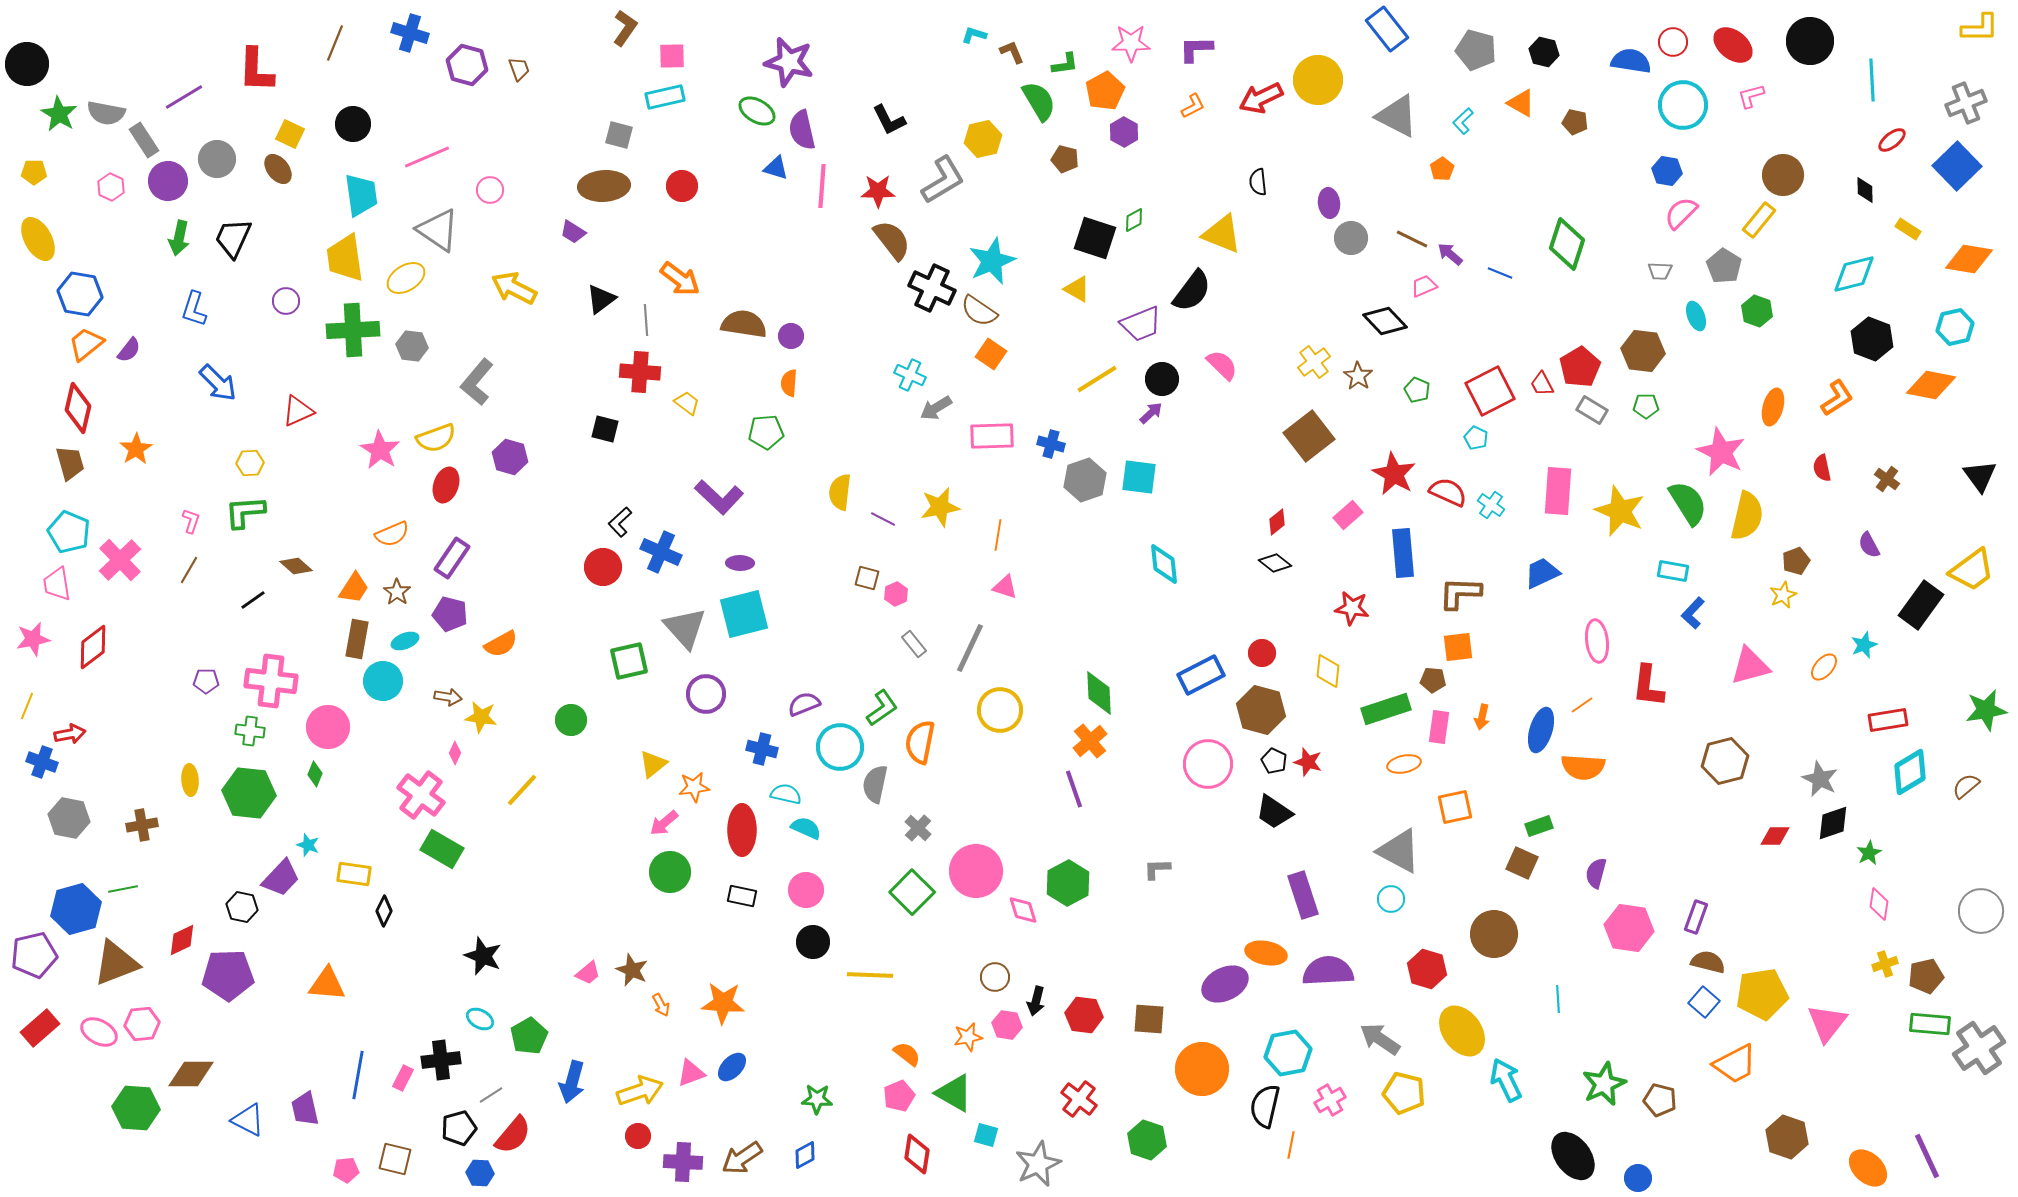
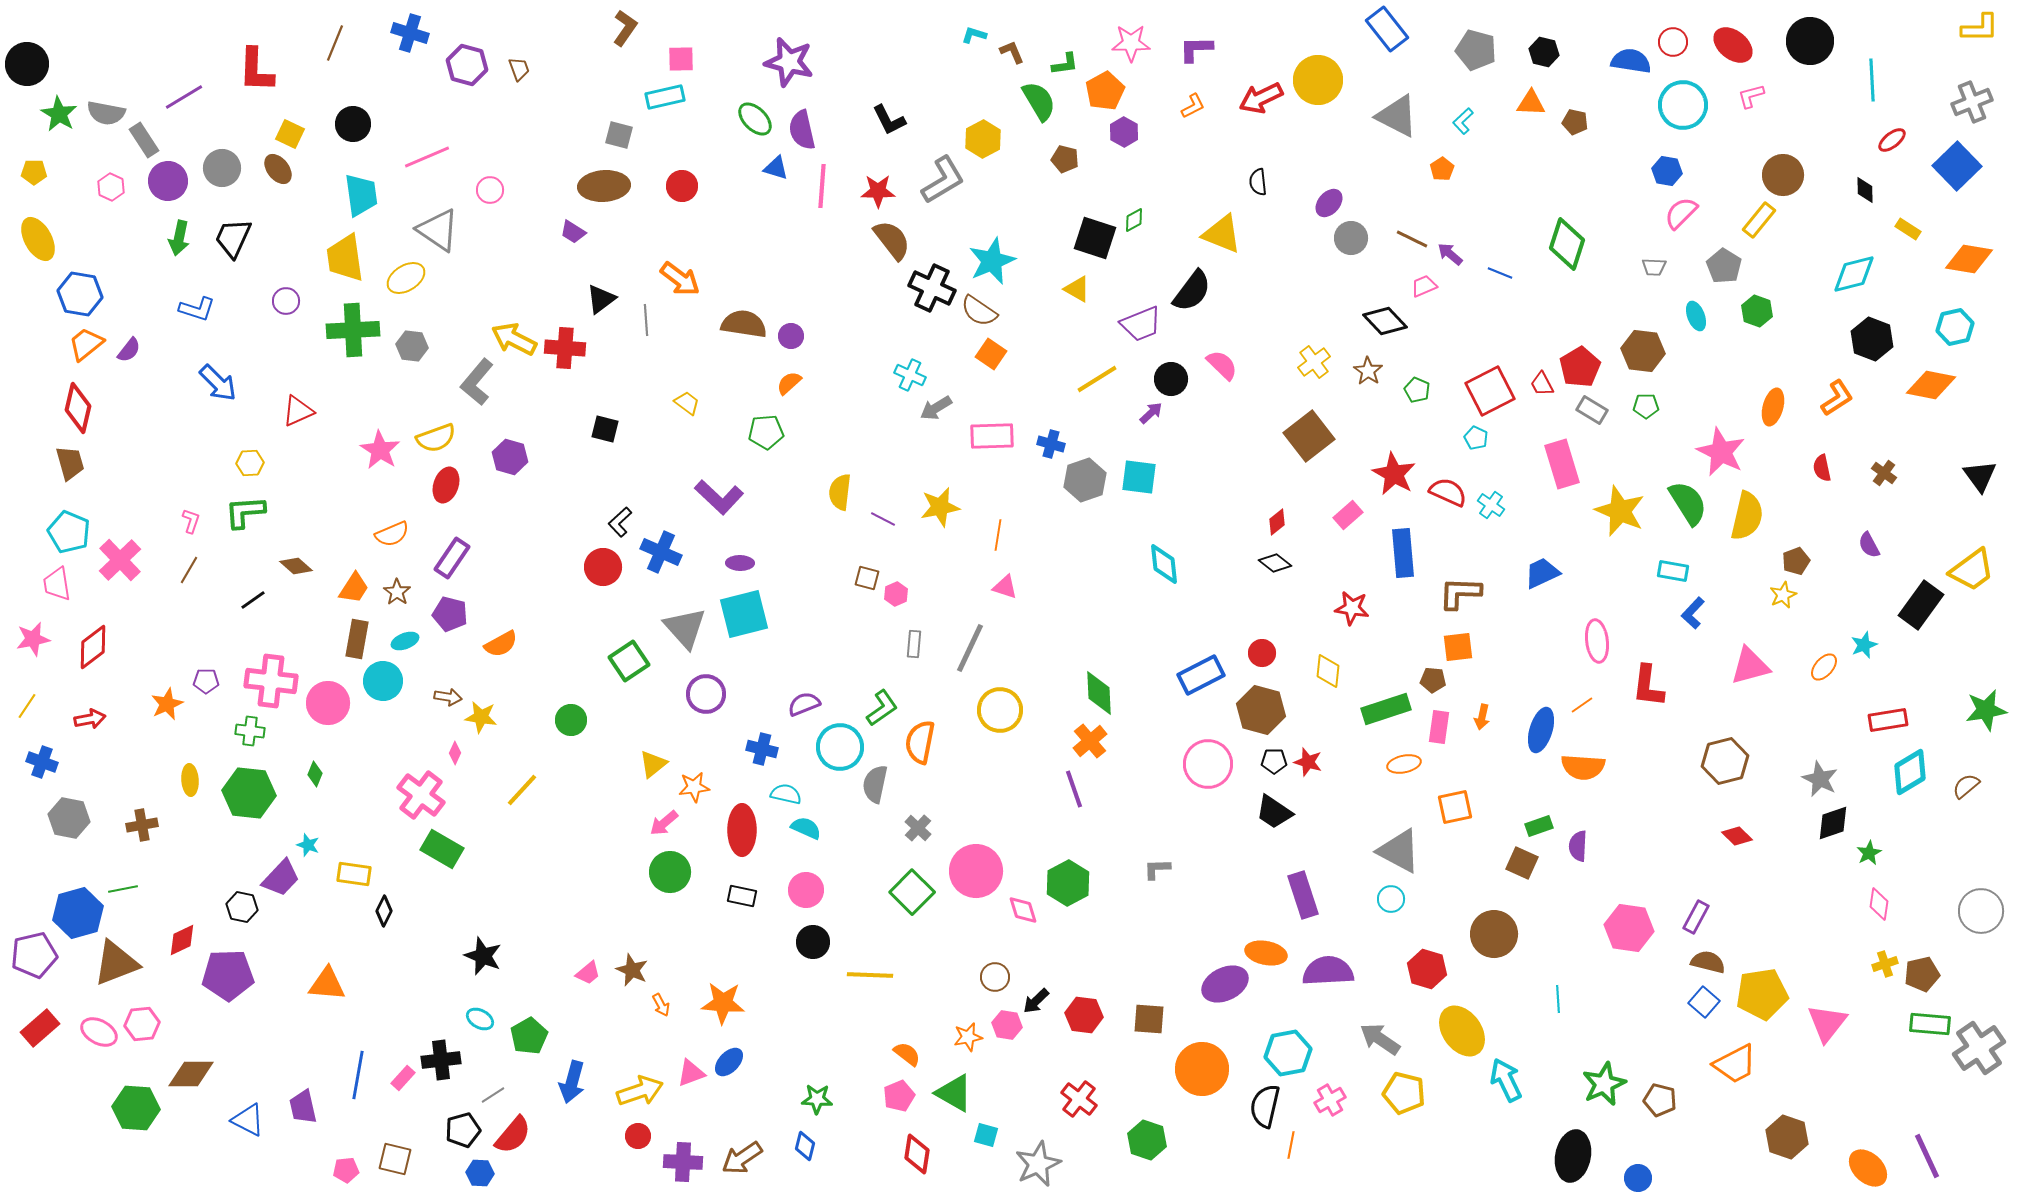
pink square at (672, 56): moved 9 px right, 3 px down
orange triangle at (1521, 103): moved 10 px right; rotated 28 degrees counterclockwise
gray cross at (1966, 103): moved 6 px right, 1 px up
green ellipse at (757, 111): moved 2 px left, 8 px down; rotated 15 degrees clockwise
yellow hexagon at (983, 139): rotated 15 degrees counterclockwise
gray circle at (217, 159): moved 5 px right, 9 px down
purple ellipse at (1329, 203): rotated 48 degrees clockwise
gray trapezoid at (1660, 271): moved 6 px left, 4 px up
yellow arrow at (514, 288): moved 51 px down
blue L-shape at (194, 309): moved 3 px right; rotated 90 degrees counterclockwise
red cross at (640, 372): moved 75 px left, 24 px up
brown star at (1358, 376): moved 10 px right, 5 px up
black circle at (1162, 379): moved 9 px right
orange semicircle at (789, 383): rotated 44 degrees clockwise
orange star at (136, 449): moved 31 px right, 255 px down; rotated 8 degrees clockwise
brown cross at (1887, 479): moved 3 px left, 6 px up
pink rectangle at (1558, 491): moved 4 px right, 27 px up; rotated 21 degrees counterclockwise
gray rectangle at (914, 644): rotated 44 degrees clockwise
green square at (629, 661): rotated 21 degrees counterclockwise
yellow line at (27, 706): rotated 12 degrees clockwise
pink circle at (328, 727): moved 24 px up
red arrow at (70, 734): moved 20 px right, 15 px up
black pentagon at (1274, 761): rotated 25 degrees counterclockwise
red diamond at (1775, 836): moved 38 px left; rotated 44 degrees clockwise
purple semicircle at (1596, 873): moved 18 px left, 27 px up; rotated 12 degrees counterclockwise
blue hexagon at (76, 909): moved 2 px right, 4 px down
purple rectangle at (1696, 917): rotated 8 degrees clockwise
brown pentagon at (1926, 976): moved 4 px left, 2 px up
black arrow at (1036, 1001): rotated 32 degrees clockwise
blue ellipse at (732, 1067): moved 3 px left, 5 px up
pink rectangle at (403, 1078): rotated 15 degrees clockwise
gray line at (491, 1095): moved 2 px right
purple trapezoid at (305, 1109): moved 2 px left, 2 px up
black pentagon at (459, 1128): moved 4 px right, 2 px down
blue diamond at (805, 1155): moved 9 px up; rotated 48 degrees counterclockwise
black ellipse at (1573, 1156): rotated 48 degrees clockwise
